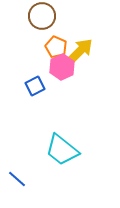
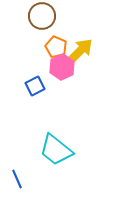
cyan trapezoid: moved 6 px left
blue line: rotated 24 degrees clockwise
